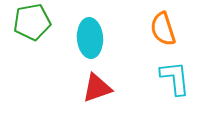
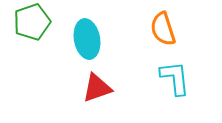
green pentagon: rotated 9 degrees counterclockwise
cyan ellipse: moved 3 px left, 1 px down; rotated 6 degrees counterclockwise
